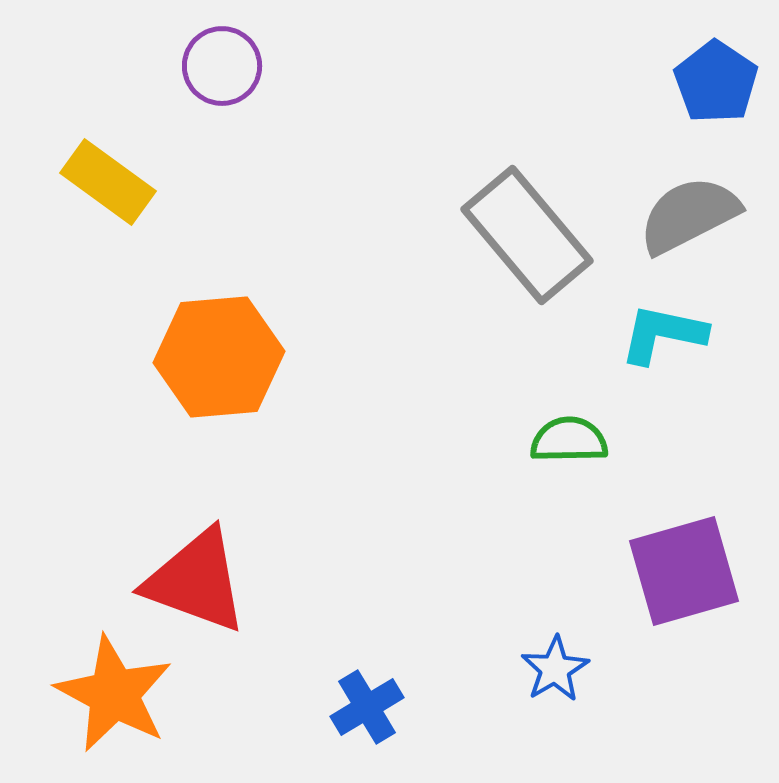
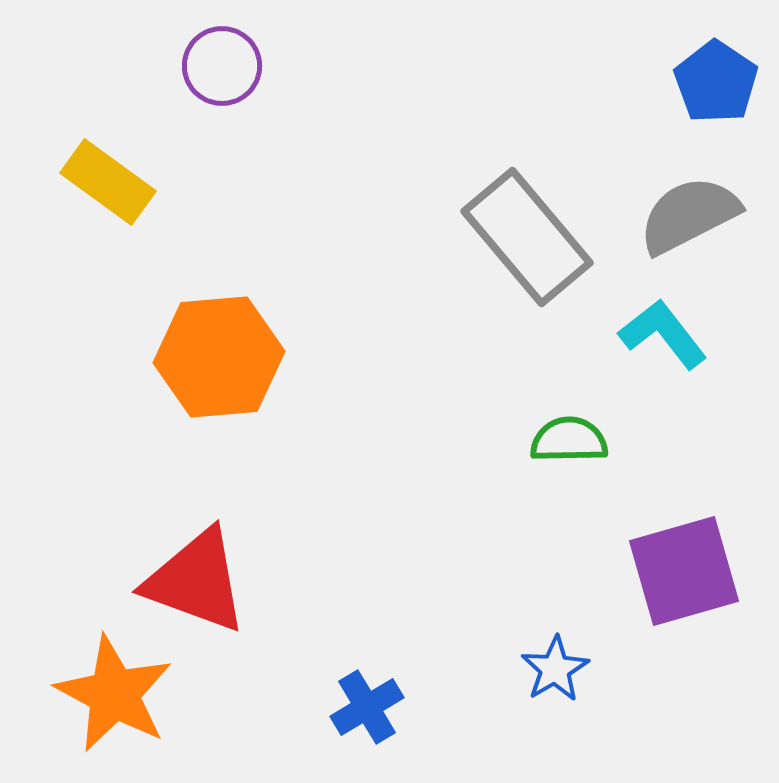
gray rectangle: moved 2 px down
cyan L-shape: rotated 40 degrees clockwise
